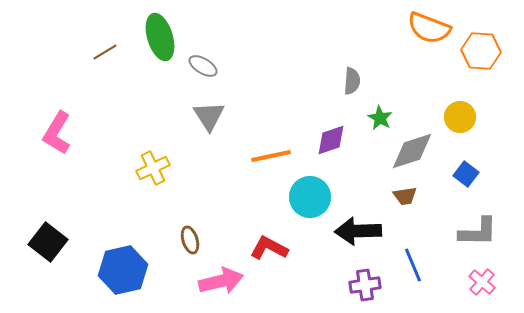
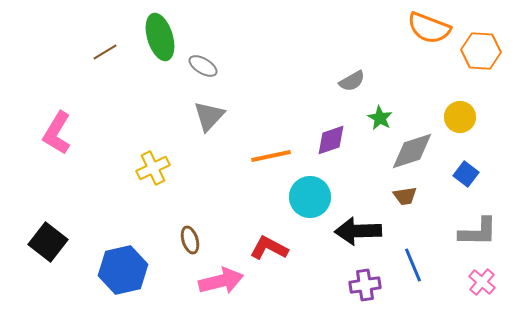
gray semicircle: rotated 56 degrees clockwise
gray triangle: rotated 16 degrees clockwise
